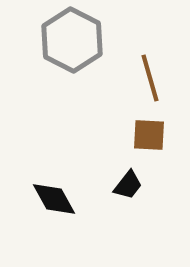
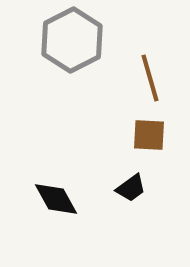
gray hexagon: rotated 6 degrees clockwise
black trapezoid: moved 3 px right, 3 px down; rotated 16 degrees clockwise
black diamond: moved 2 px right
